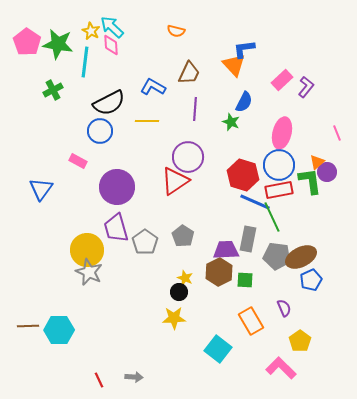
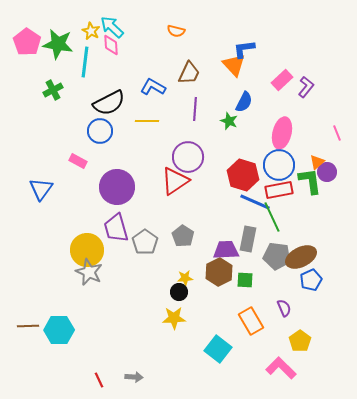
green star at (231, 122): moved 2 px left, 1 px up
yellow star at (185, 278): rotated 28 degrees counterclockwise
